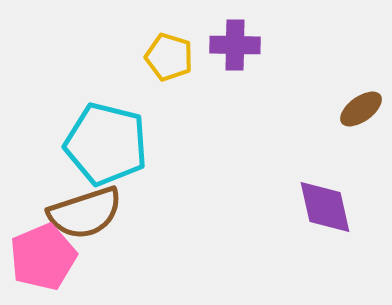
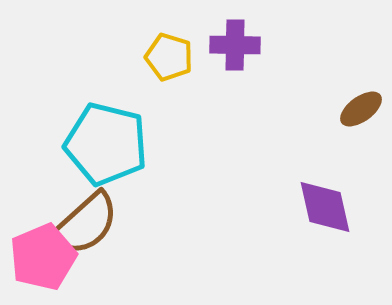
brown semicircle: moved 11 px down; rotated 24 degrees counterclockwise
